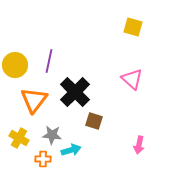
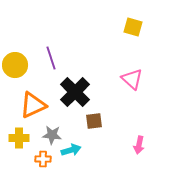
purple line: moved 2 px right, 3 px up; rotated 30 degrees counterclockwise
orange triangle: moved 1 px left, 5 px down; rotated 28 degrees clockwise
brown square: rotated 24 degrees counterclockwise
yellow cross: rotated 30 degrees counterclockwise
